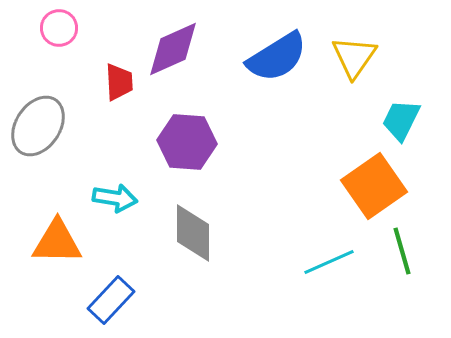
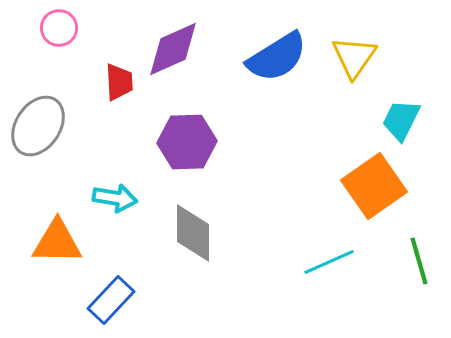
purple hexagon: rotated 6 degrees counterclockwise
green line: moved 17 px right, 10 px down
